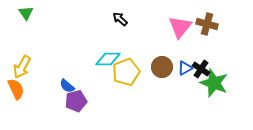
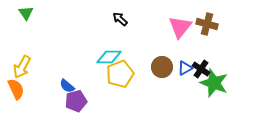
cyan diamond: moved 1 px right, 2 px up
yellow pentagon: moved 6 px left, 2 px down
